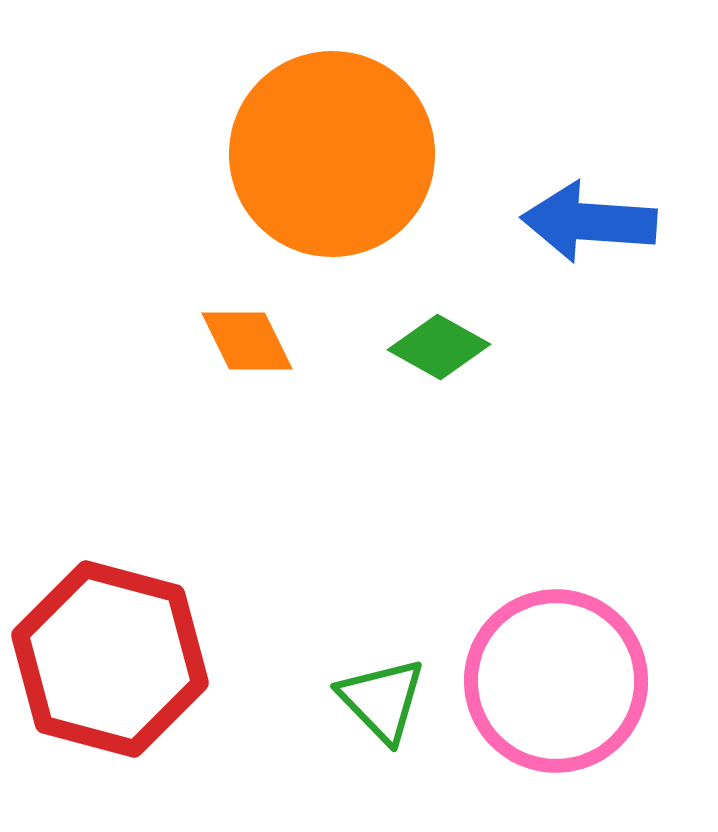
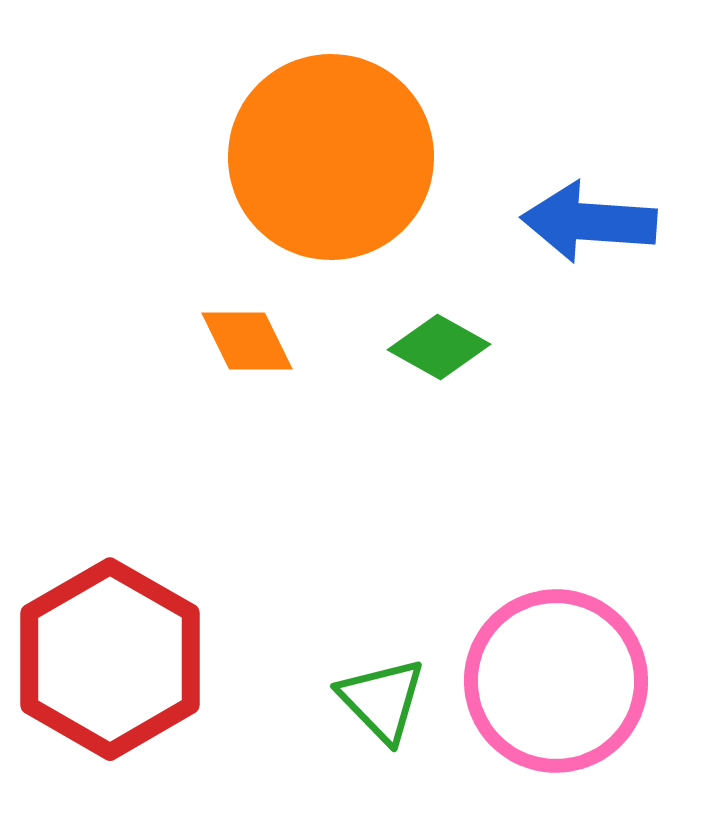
orange circle: moved 1 px left, 3 px down
red hexagon: rotated 15 degrees clockwise
